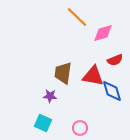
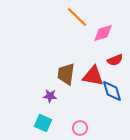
brown trapezoid: moved 3 px right, 1 px down
